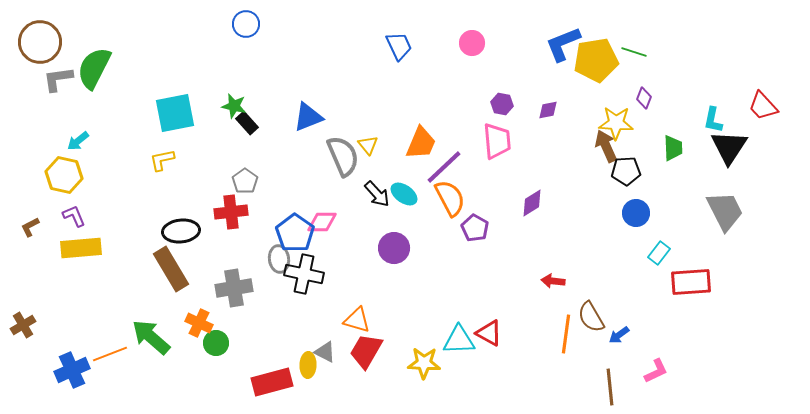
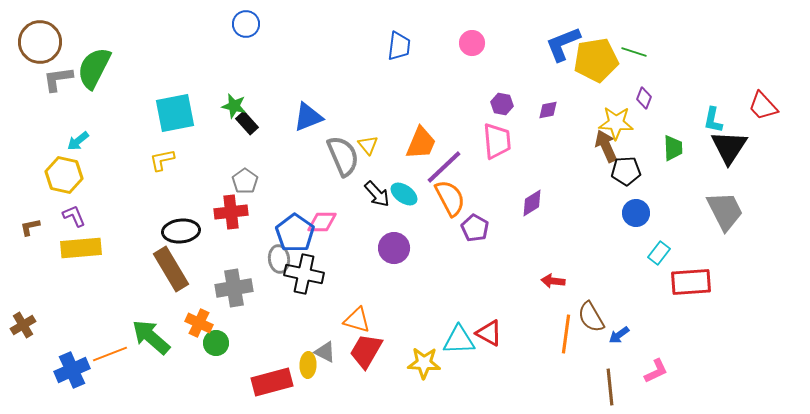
blue trapezoid at (399, 46): rotated 32 degrees clockwise
brown L-shape at (30, 227): rotated 15 degrees clockwise
